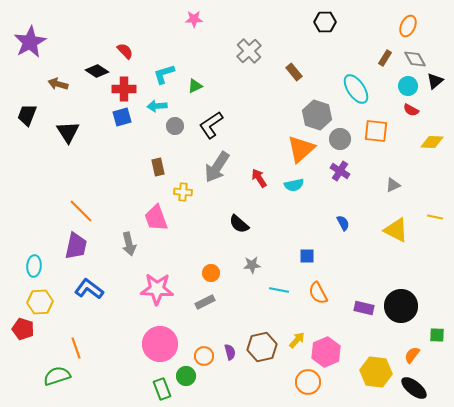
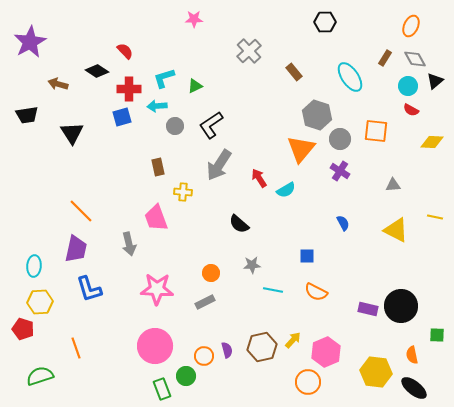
orange ellipse at (408, 26): moved 3 px right
cyan L-shape at (164, 74): moved 4 px down
red cross at (124, 89): moved 5 px right
cyan ellipse at (356, 89): moved 6 px left, 12 px up
black trapezoid at (27, 115): rotated 120 degrees counterclockwise
black triangle at (68, 132): moved 4 px right, 1 px down
orange triangle at (301, 149): rotated 8 degrees counterclockwise
gray arrow at (217, 167): moved 2 px right, 2 px up
cyan semicircle at (294, 185): moved 8 px left, 5 px down; rotated 18 degrees counterclockwise
gray triangle at (393, 185): rotated 21 degrees clockwise
purple trapezoid at (76, 246): moved 3 px down
blue L-shape at (89, 289): rotated 144 degrees counterclockwise
cyan line at (279, 290): moved 6 px left
orange semicircle at (318, 293): moved 2 px left, 1 px up; rotated 35 degrees counterclockwise
purple rectangle at (364, 308): moved 4 px right, 1 px down
yellow arrow at (297, 340): moved 4 px left
pink circle at (160, 344): moved 5 px left, 2 px down
purple semicircle at (230, 352): moved 3 px left, 2 px up
orange semicircle at (412, 355): rotated 48 degrees counterclockwise
green semicircle at (57, 376): moved 17 px left
